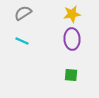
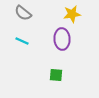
gray semicircle: rotated 108 degrees counterclockwise
purple ellipse: moved 10 px left
green square: moved 15 px left
